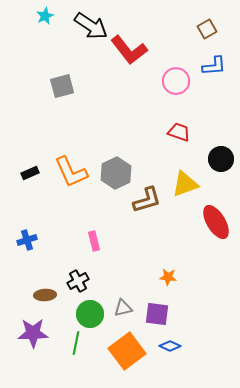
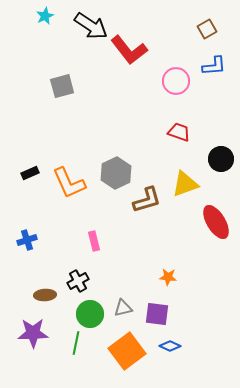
orange L-shape: moved 2 px left, 11 px down
